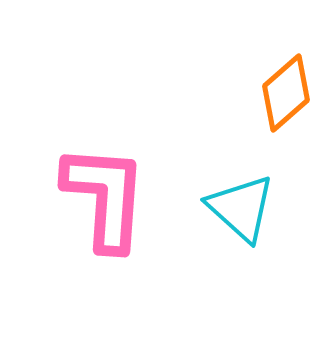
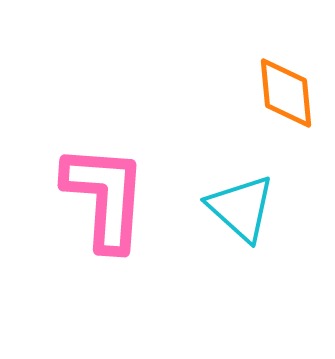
orange diamond: rotated 54 degrees counterclockwise
